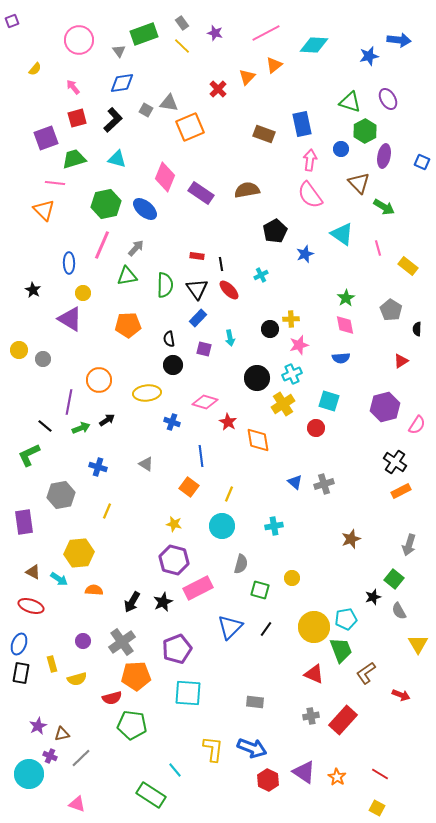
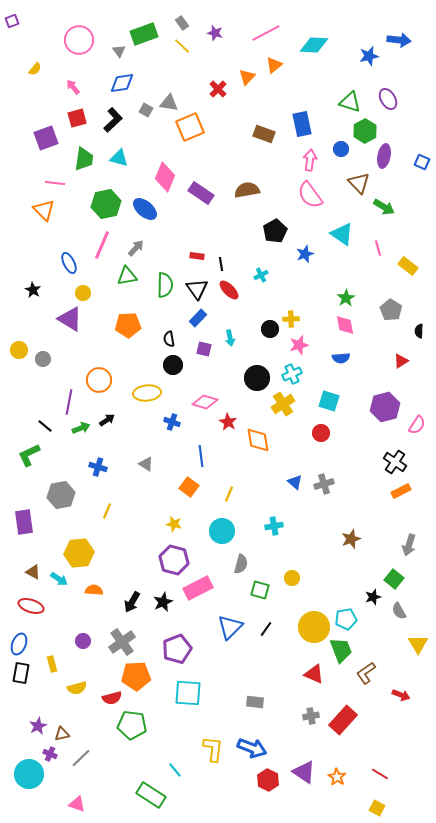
green trapezoid at (74, 159): moved 10 px right; rotated 115 degrees clockwise
cyan triangle at (117, 159): moved 2 px right, 1 px up
blue ellipse at (69, 263): rotated 25 degrees counterclockwise
black semicircle at (417, 329): moved 2 px right, 2 px down
red circle at (316, 428): moved 5 px right, 5 px down
cyan circle at (222, 526): moved 5 px down
yellow semicircle at (77, 679): moved 9 px down
purple cross at (50, 756): moved 2 px up
